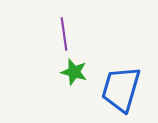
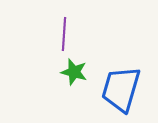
purple line: rotated 12 degrees clockwise
